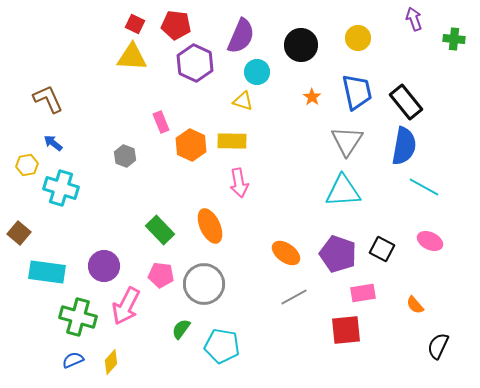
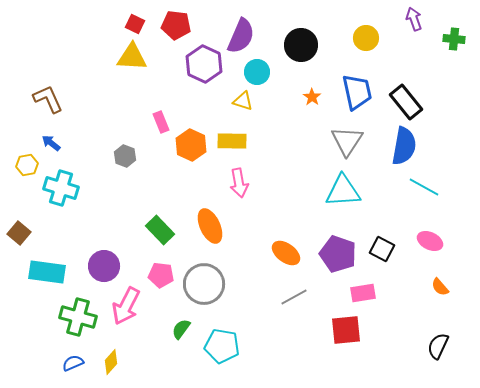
yellow circle at (358, 38): moved 8 px right
purple hexagon at (195, 63): moved 9 px right, 1 px down
blue arrow at (53, 143): moved 2 px left
orange semicircle at (415, 305): moved 25 px right, 18 px up
blue semicircle at (73, 360): moved 3 px down
